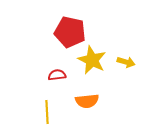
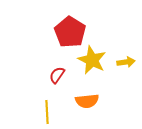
red pentagon: rotated 20 degrees clockwise
yellow arrow: rotated 24 degrees counterclockwise
red semicircle: rotated 48 degrees counterclockwise
